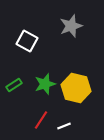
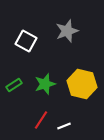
gray star: moved 4 px left, 5 px down
white square: moved 1 px left
yellow hexagon: moved 6 px right, 4 px up
